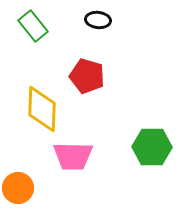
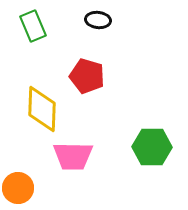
green rectangle: rotated 16 degrees clockwise
